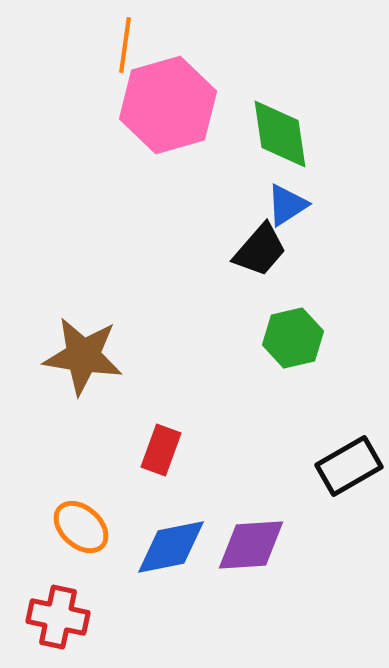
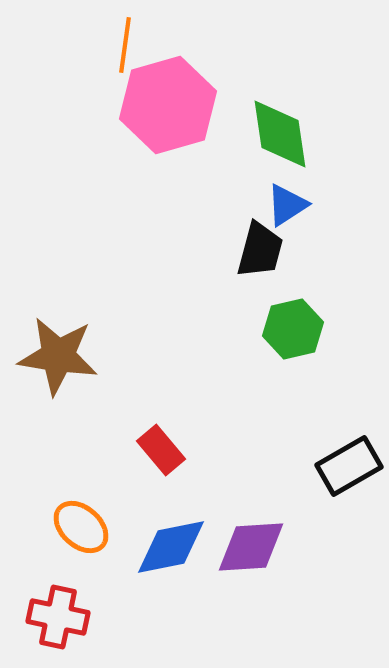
black trapezoid: rotated 26 degrees counterclockwise
green hexagon: moved 9 px up
brown star: moved 25 px left
red rectangle: rotated 60 degrees counterclockwise
purple diamond: moved 2 px down
